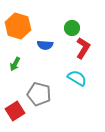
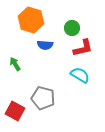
orange hexagon: moved 13 px right, 6 px up
red L-shape: rotated 45 degrees clockwise
green arrow: rotated 120 degrees clockwise
cyan semicircle: moved 3 px right, 3 px up
gray pentagon: moved 4 px right, 4 px down
red square: rotated 30 degrees counterclockwise
